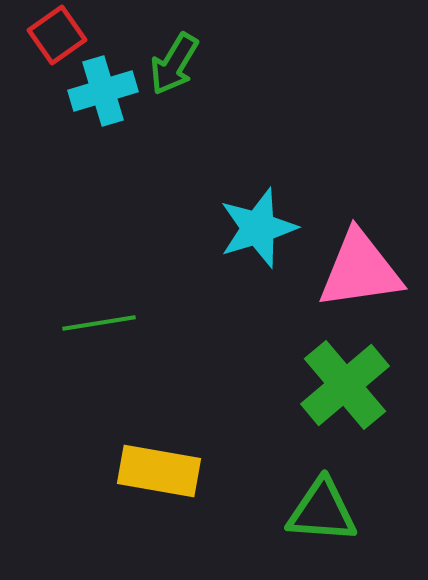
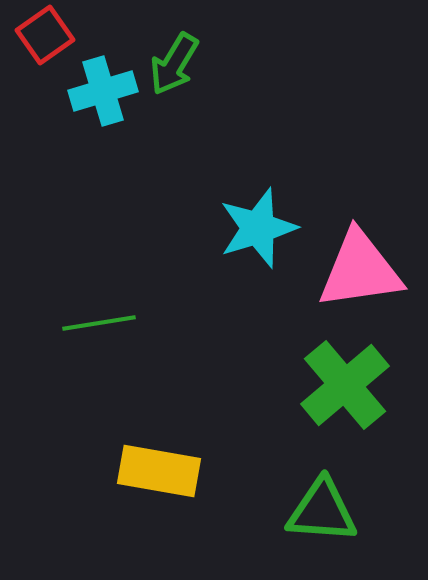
red square: moved 12 px left
